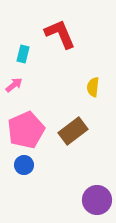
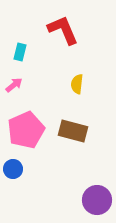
red L-shape: moved 3 px right, 4 px up
cyan rectangle: moved 3 px left, 2 px up
yellow semicircle: moved 16 px left, 3 px up
brown rectangle: rotated 52 degrees clockwise
blue circle: moved 11 px left, 4 px down
